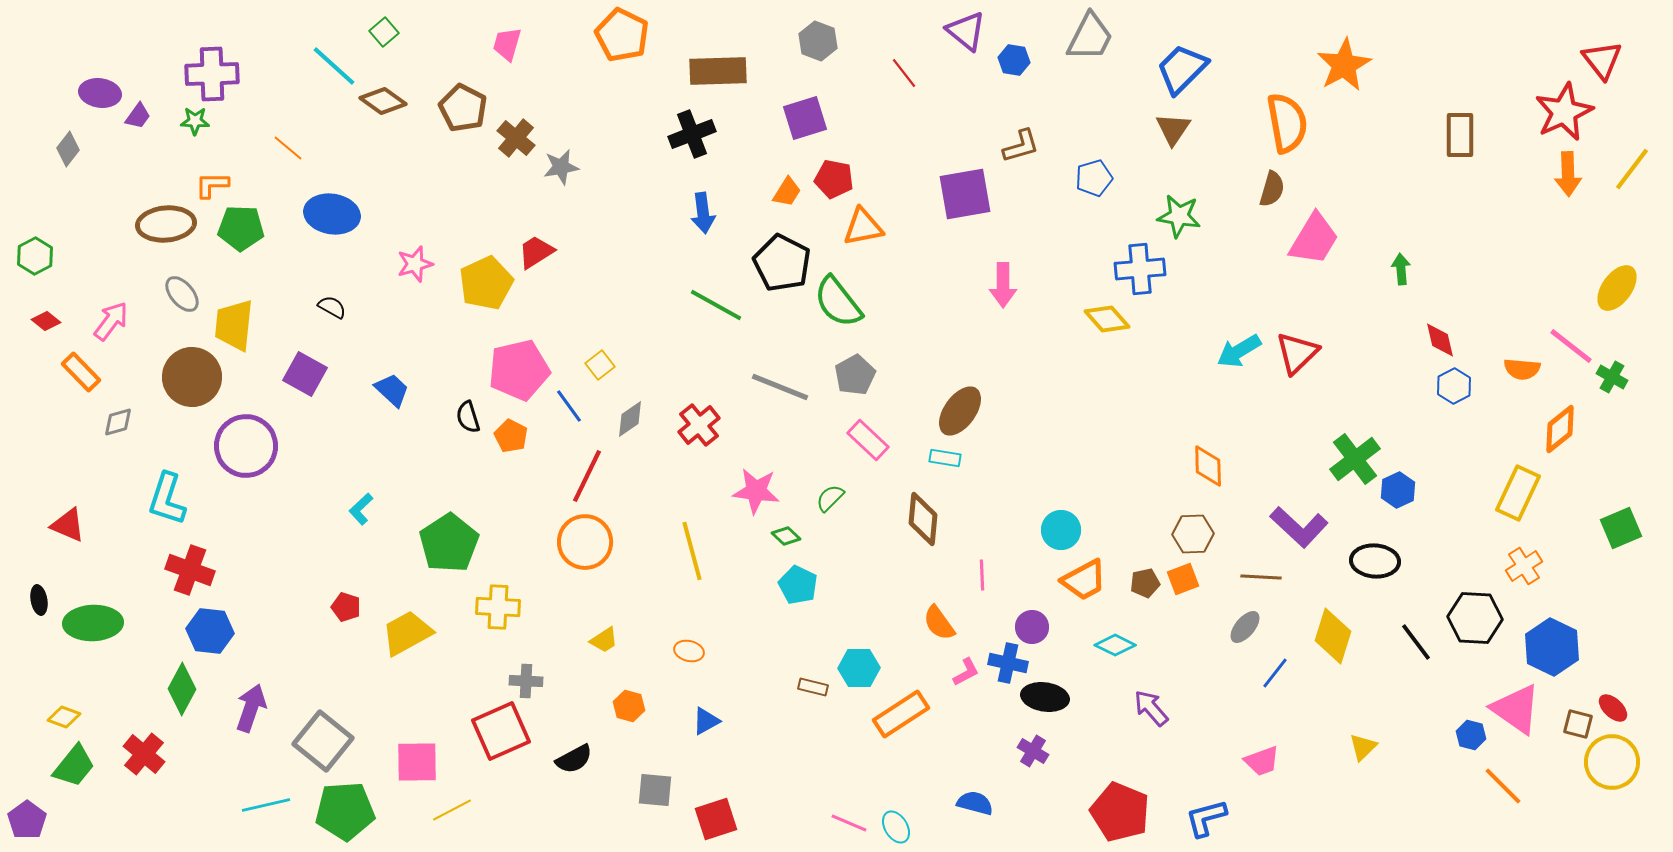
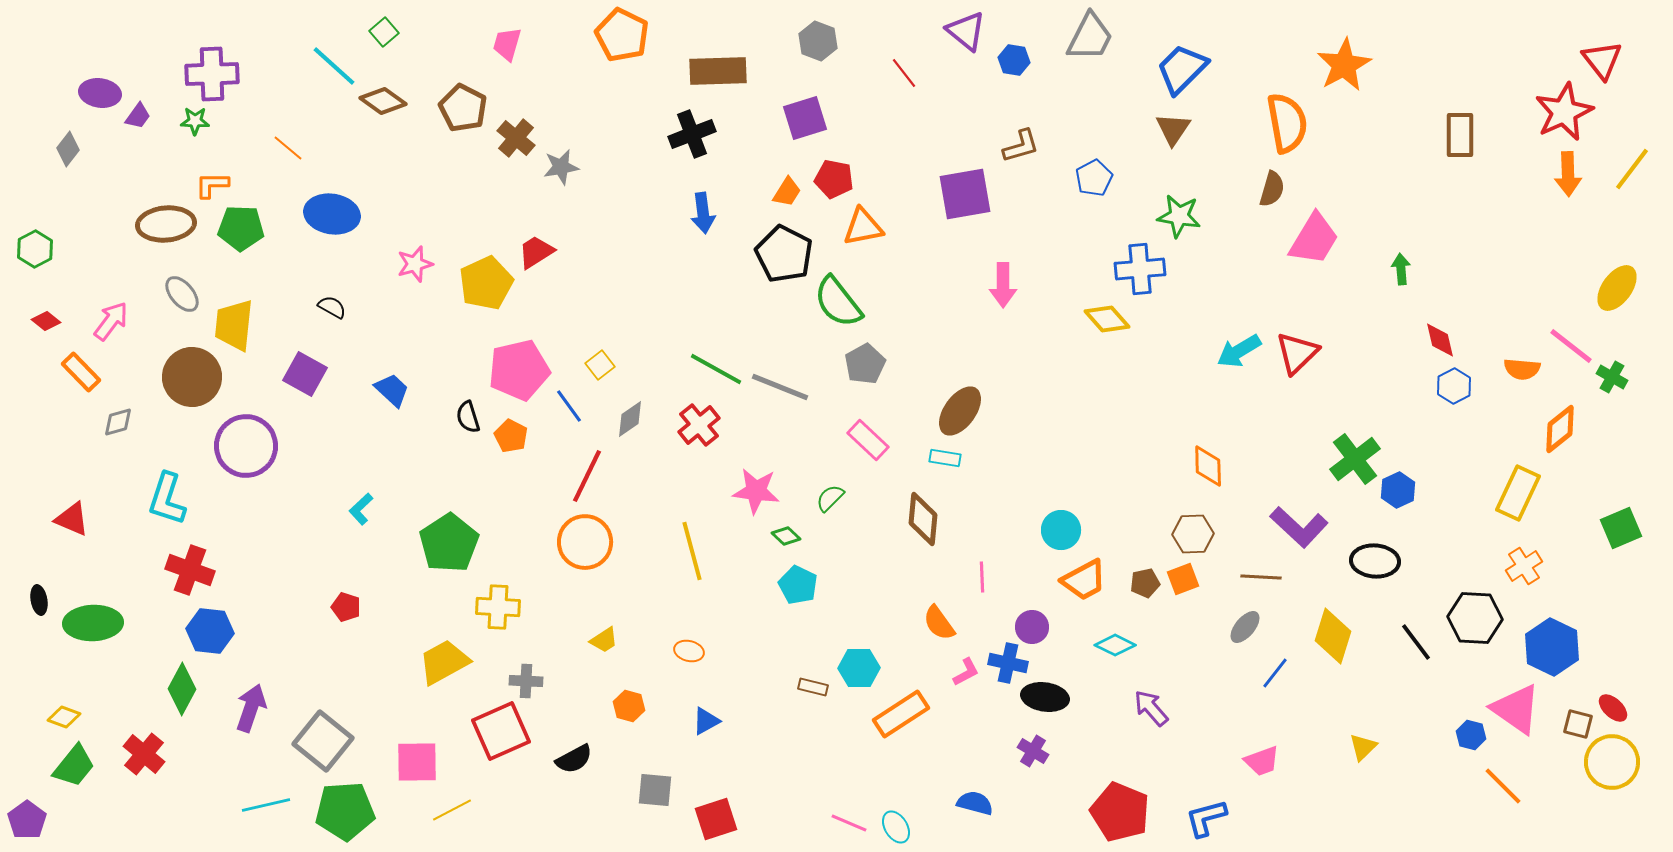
blue pentagon at (1094, 178): rotated 12 degrees counterclockwise
green hexagon at (35, 256): moved 7 px up
black pentagon at (782, 263): moved 2 px right, 9 px up
green line at (716, 305): moved 64 px down
gray pentagon at (855, 375): moved 10 px right, 11 px up
red triangle at (68, 525): moved 4 px right, 6 px up
pink line at (982, 575): moved 2 px down
yellow trapezoid at (407, 633): moved 37 px right, 29 px down
